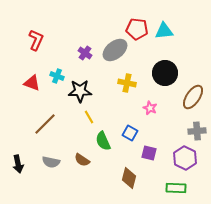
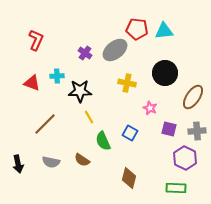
cyan cross: rotated 24 degrees counterclockwise
purple square: moved 20 px right, 24 px up
